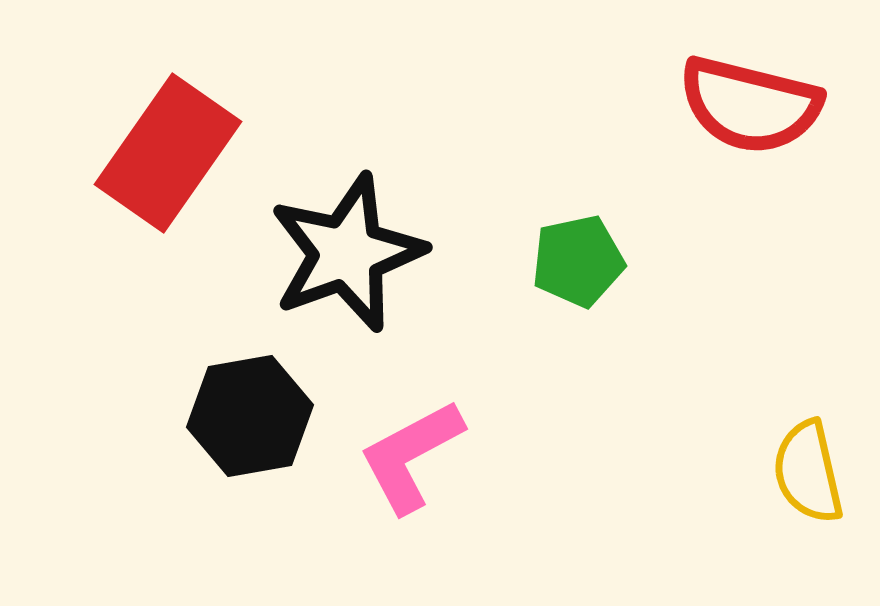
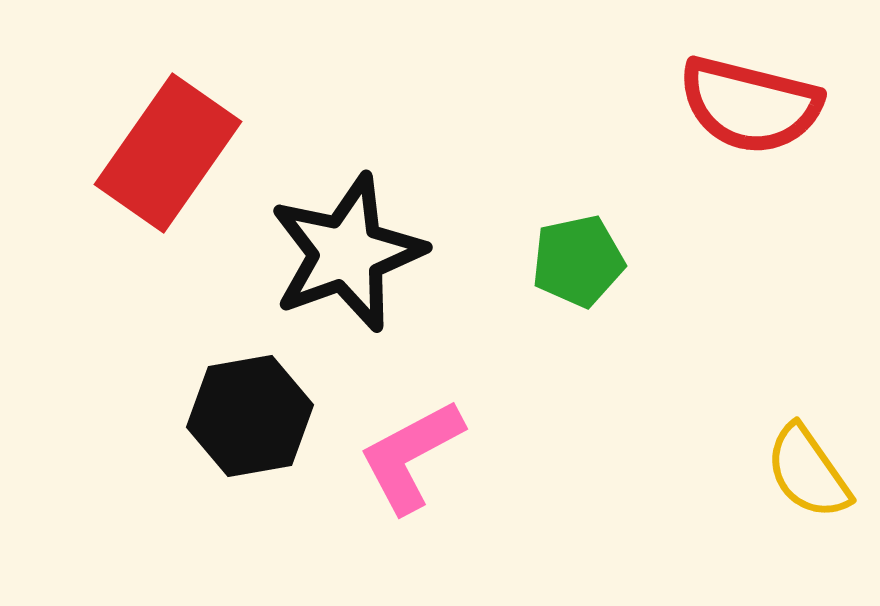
yellow semicircle: rotated 22 degrees counterclockwise
